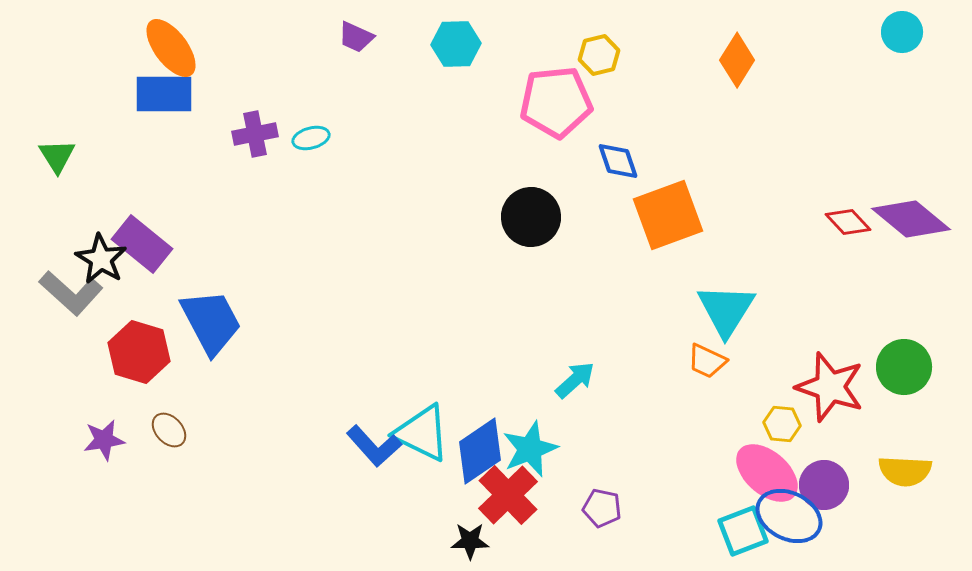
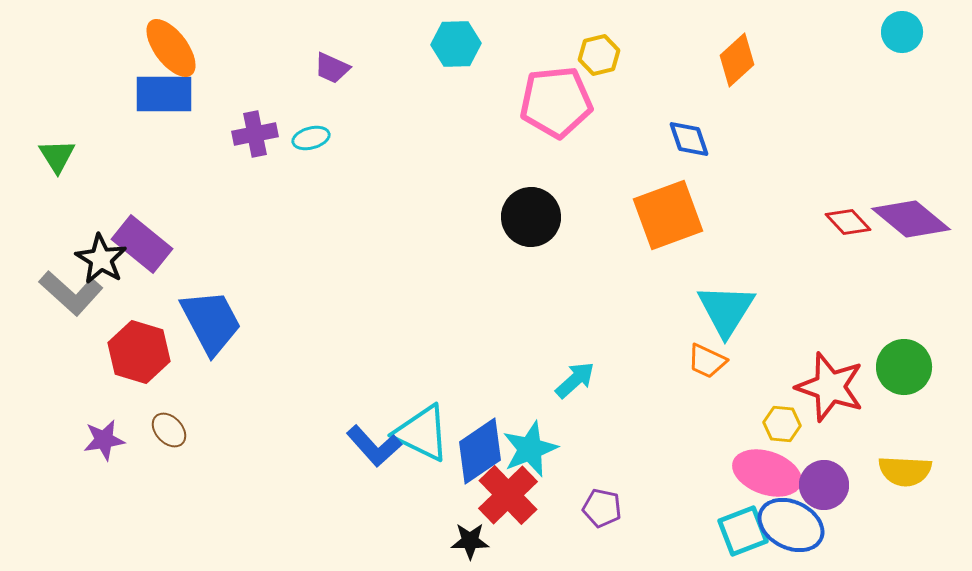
purple trapezoid at (356, 37): moved 24 px left, 31 px down
orange diamond at (737, 60): rotated 16 degrees clockwise
blue diamond at (618, 161): moved 71 px right, 22 px up
pink ellipse at (767, 473): rotated 22 degrees counterclockwise
blue ellipse at (789, 516): moved 2 px right, 9 px down
